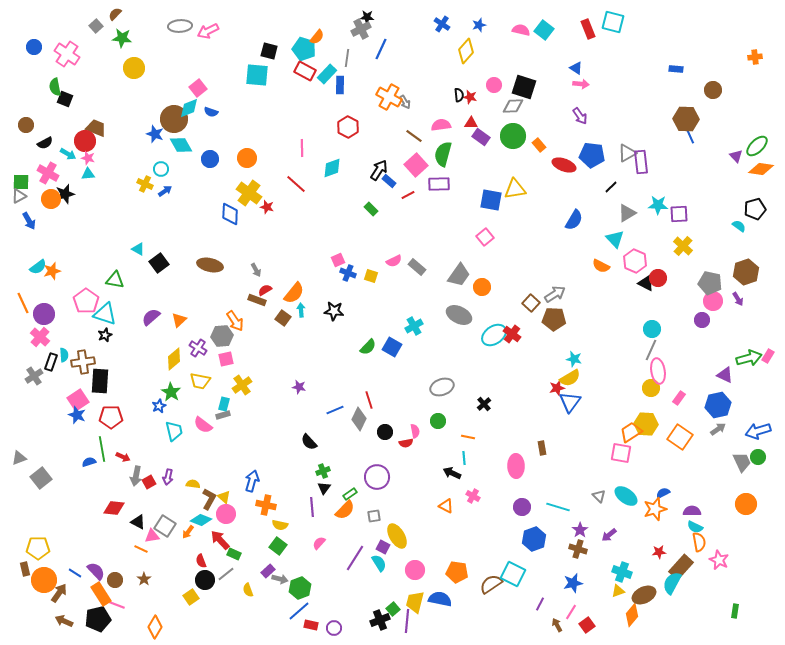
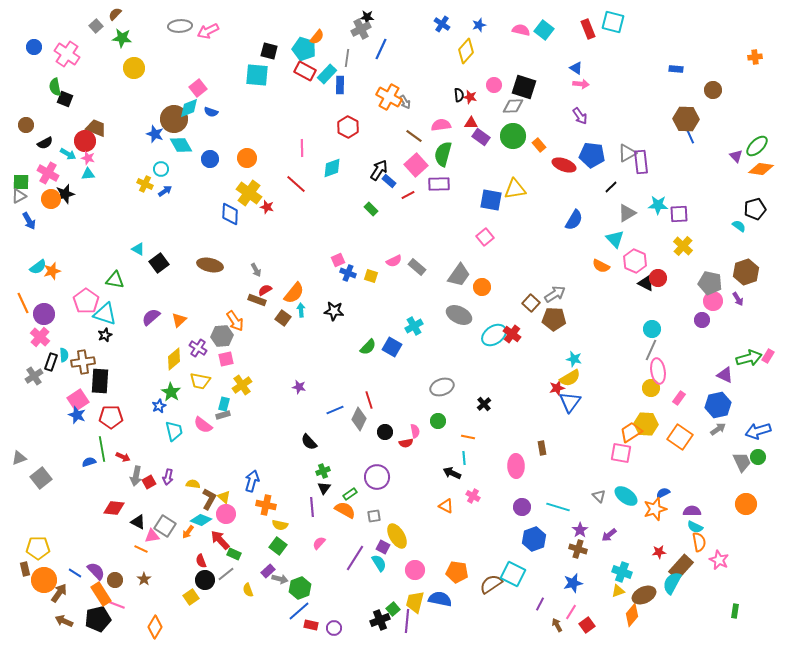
orange semicircle at (345, 510): rotated 105 degrees counterclockwise
